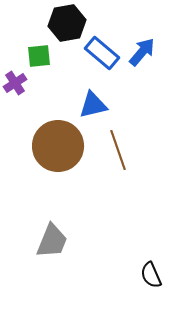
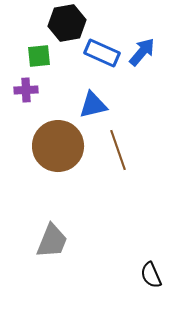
blue rectangle: rotated 16 degrees counterclockwise
purple cross: moved 11 px right, 7 px down; rotated 30 degrees clockwise
